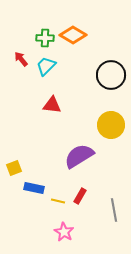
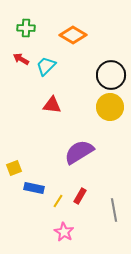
green cross: moved 19 px left, 10 px up
red arrow: rotated 21 degrees counterclockwise
yellow circle: moved 1 px left, 18 px up
purple semicircle: moved 4 px up
yellow line: rotated 72 degrees counterclockwise
